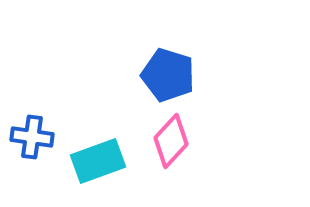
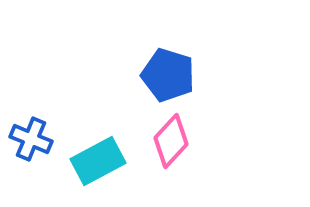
blue cross: moved 1 px left, 2 px down; rotated 15 degrees clockwise
cyan rectangle: rotated 8 degrees counterclockwise
